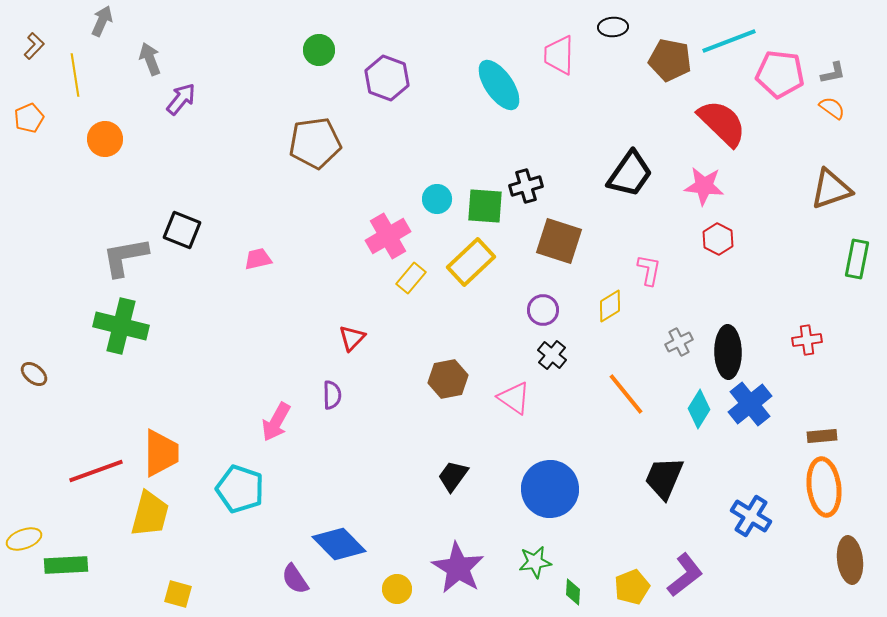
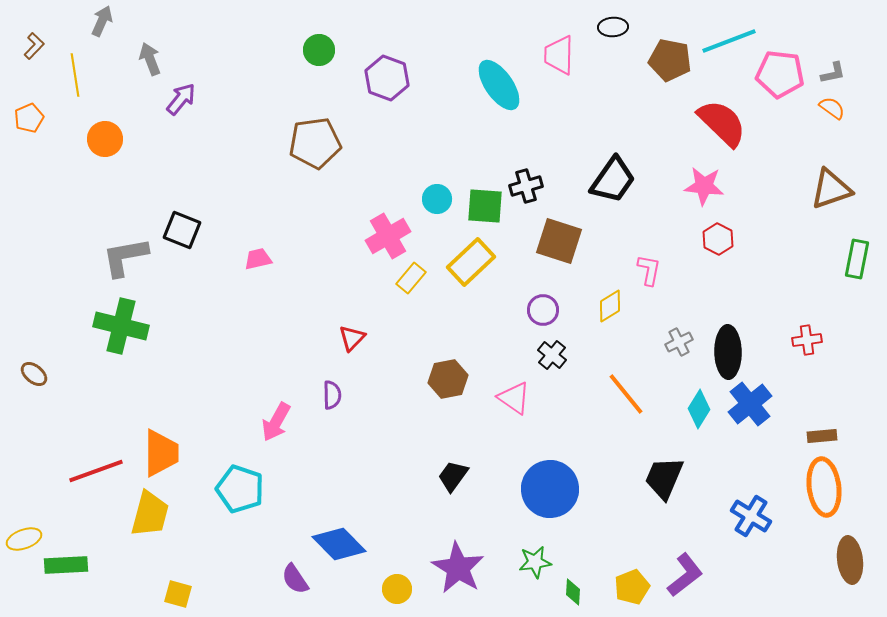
black trapezoid at (630, 174): moved 17 px left, 6 px down
